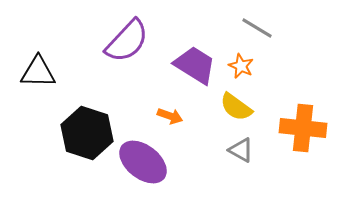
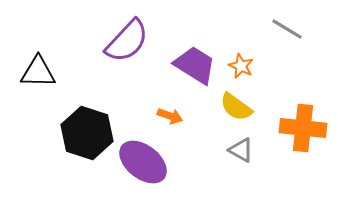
gray line: moved 30 px right, 1 px down
